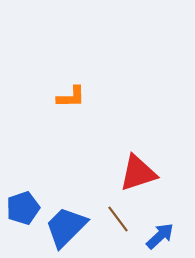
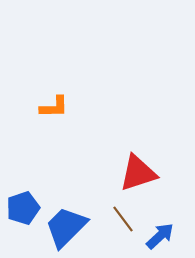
orange L-shape: moved 17 px left, 10 px down
brown line: moved 5 px right
